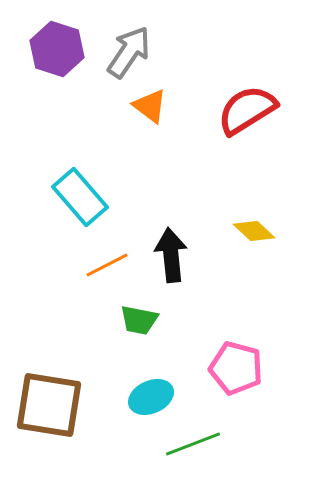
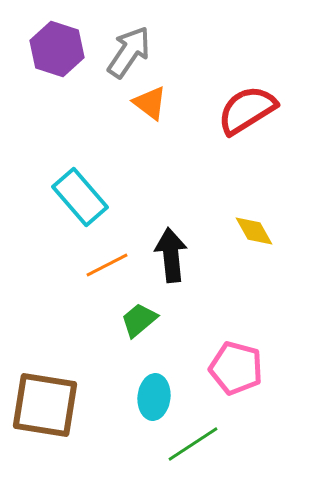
orange triangle: moved 3 px up
yellow diamond: rotated 18 degrees clockwise
green trapezoid: rotated 129 degrees clockwise
cyan ellipse: moved 3 px right; rotated 60 degrees counterclockwise
brown square: moved 4 px left
green line: rotated 12 degrees counterclockwise
